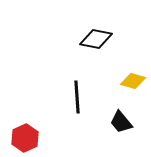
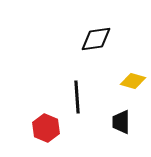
black diamond: rotated 20 degrees counterclockwise
black trapezoid: rotated 40 degrees clockwise
red hexagon: moved 21 px right, 10 px up; rotated 12 degrees counterclockwise
